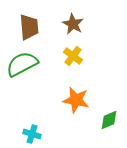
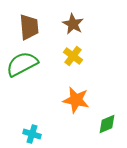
green diamond: moved 2 px left, 4 px down
